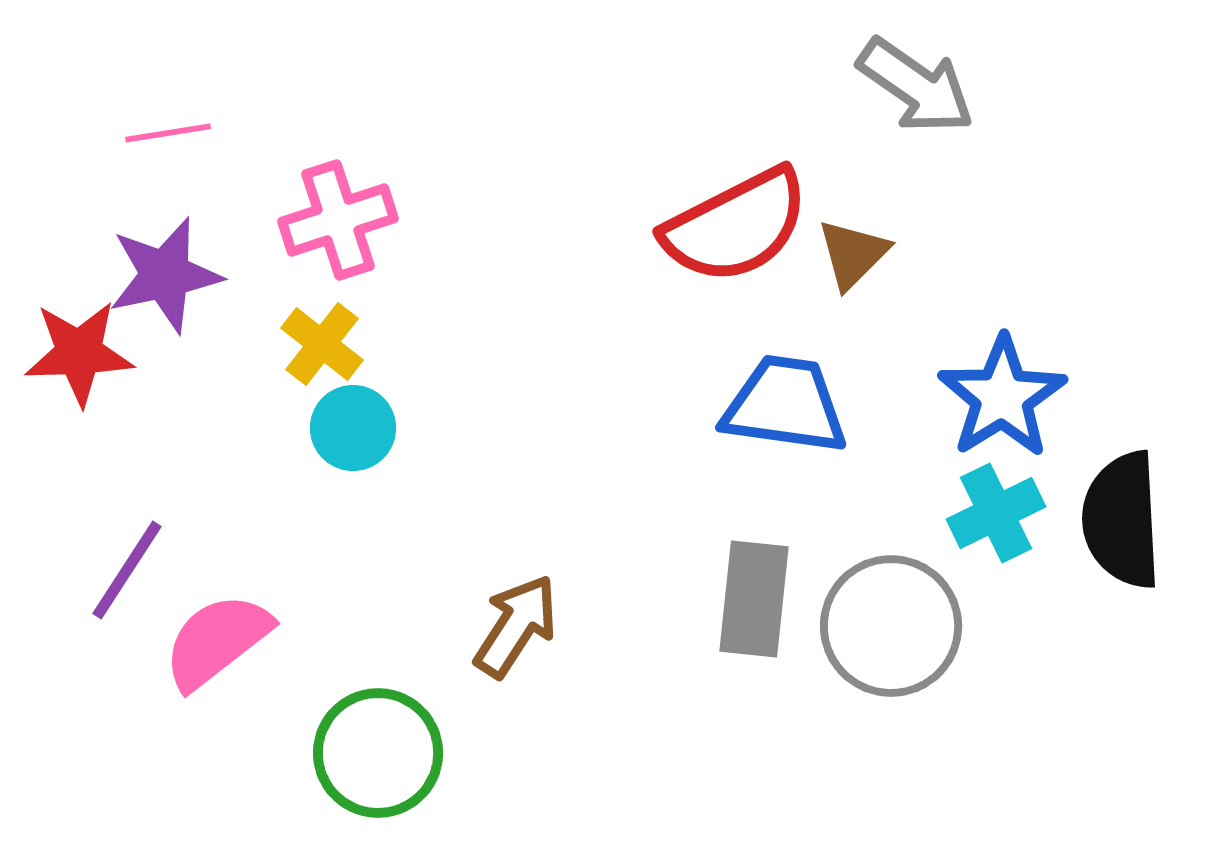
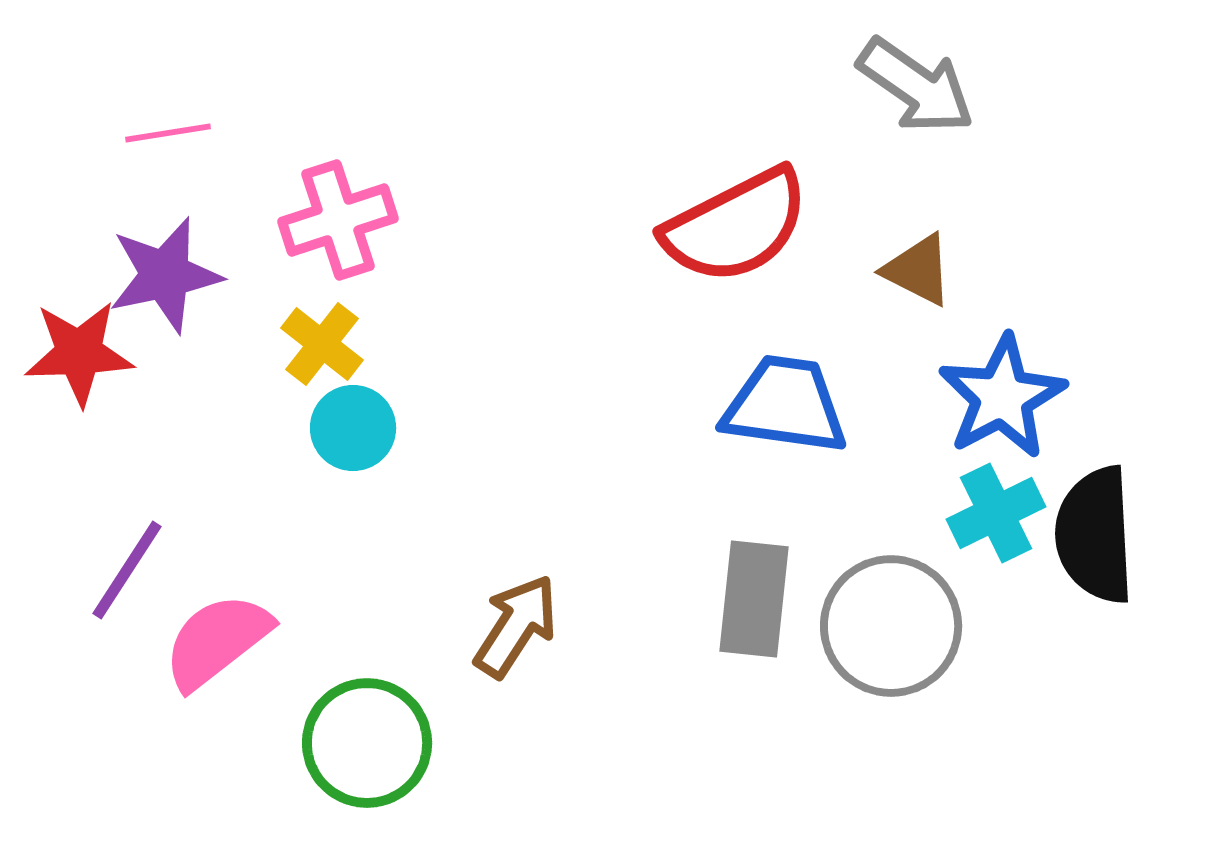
brown triangle: moved 65 px right, 16 px down; rotated 48 degrees counterclockwise
blue star: rotated 4 degrees clockwise
black semicircle: moved 27 px left, 15 px down
green circle: moved 11 px left, 10 px up
